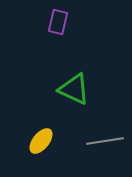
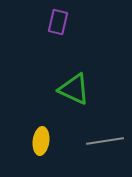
yellow ellipse: rotated 32 degrees counterclockwise
